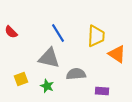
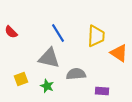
orange triangle: moved 2 px right, 1 px up
